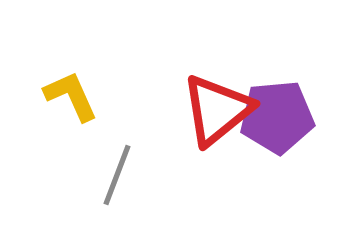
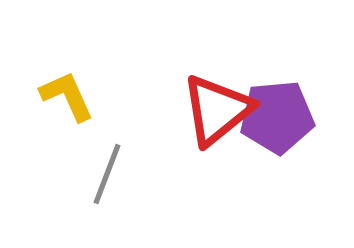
yellow L-shape: moved 4 px left
gray line: moved 10 px left, 1 px up
